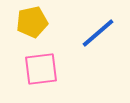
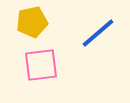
pink square: moved 4 px up
